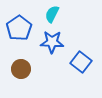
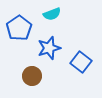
cyan semicircle: rotated 138 degrees counterclockwise
blue star: moved 3 px left, 6 px down; rotated 20 degrees counterclockwise
brown circle: moved 11 px right, 7 px down
